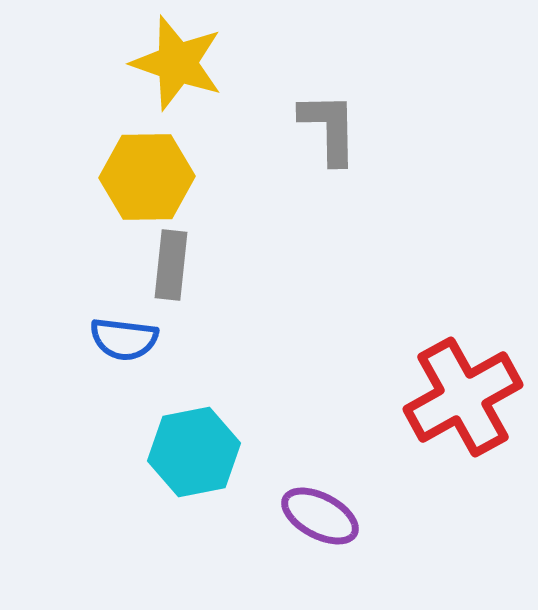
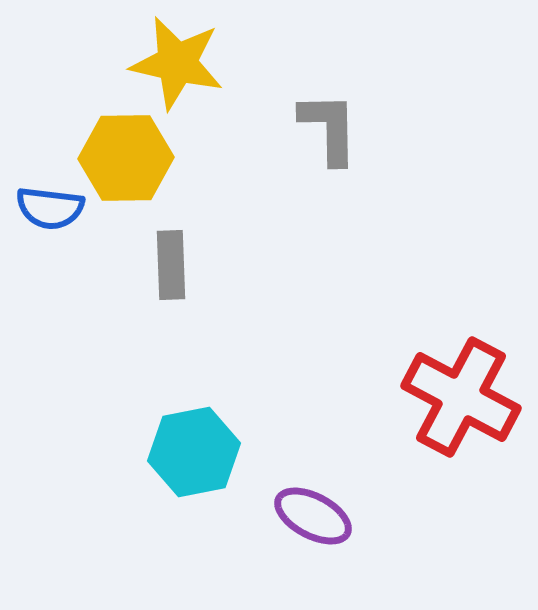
yellow star: rotated 6 degrees counterclockwise
yellow hexagon: moved 21 px left, 19 px up
gray rectangle: rotated 8 degrees counterclockwise
blue semicircle: moved 74 px left, 131 px up
red cross: moved 2 px left; rotated 33 degrees counterclockwise
purple ellipse: moved 7 px left
